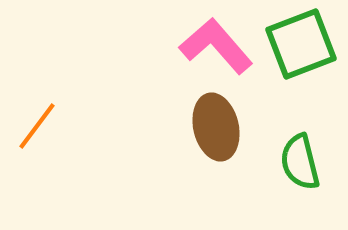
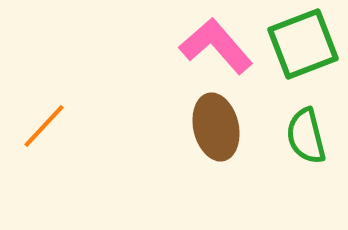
green square: moved 2 px right
orange line: moved 7 px right; rotated 6 degrees clockwise
green semicircle: moved 6 px right, 26 px up
